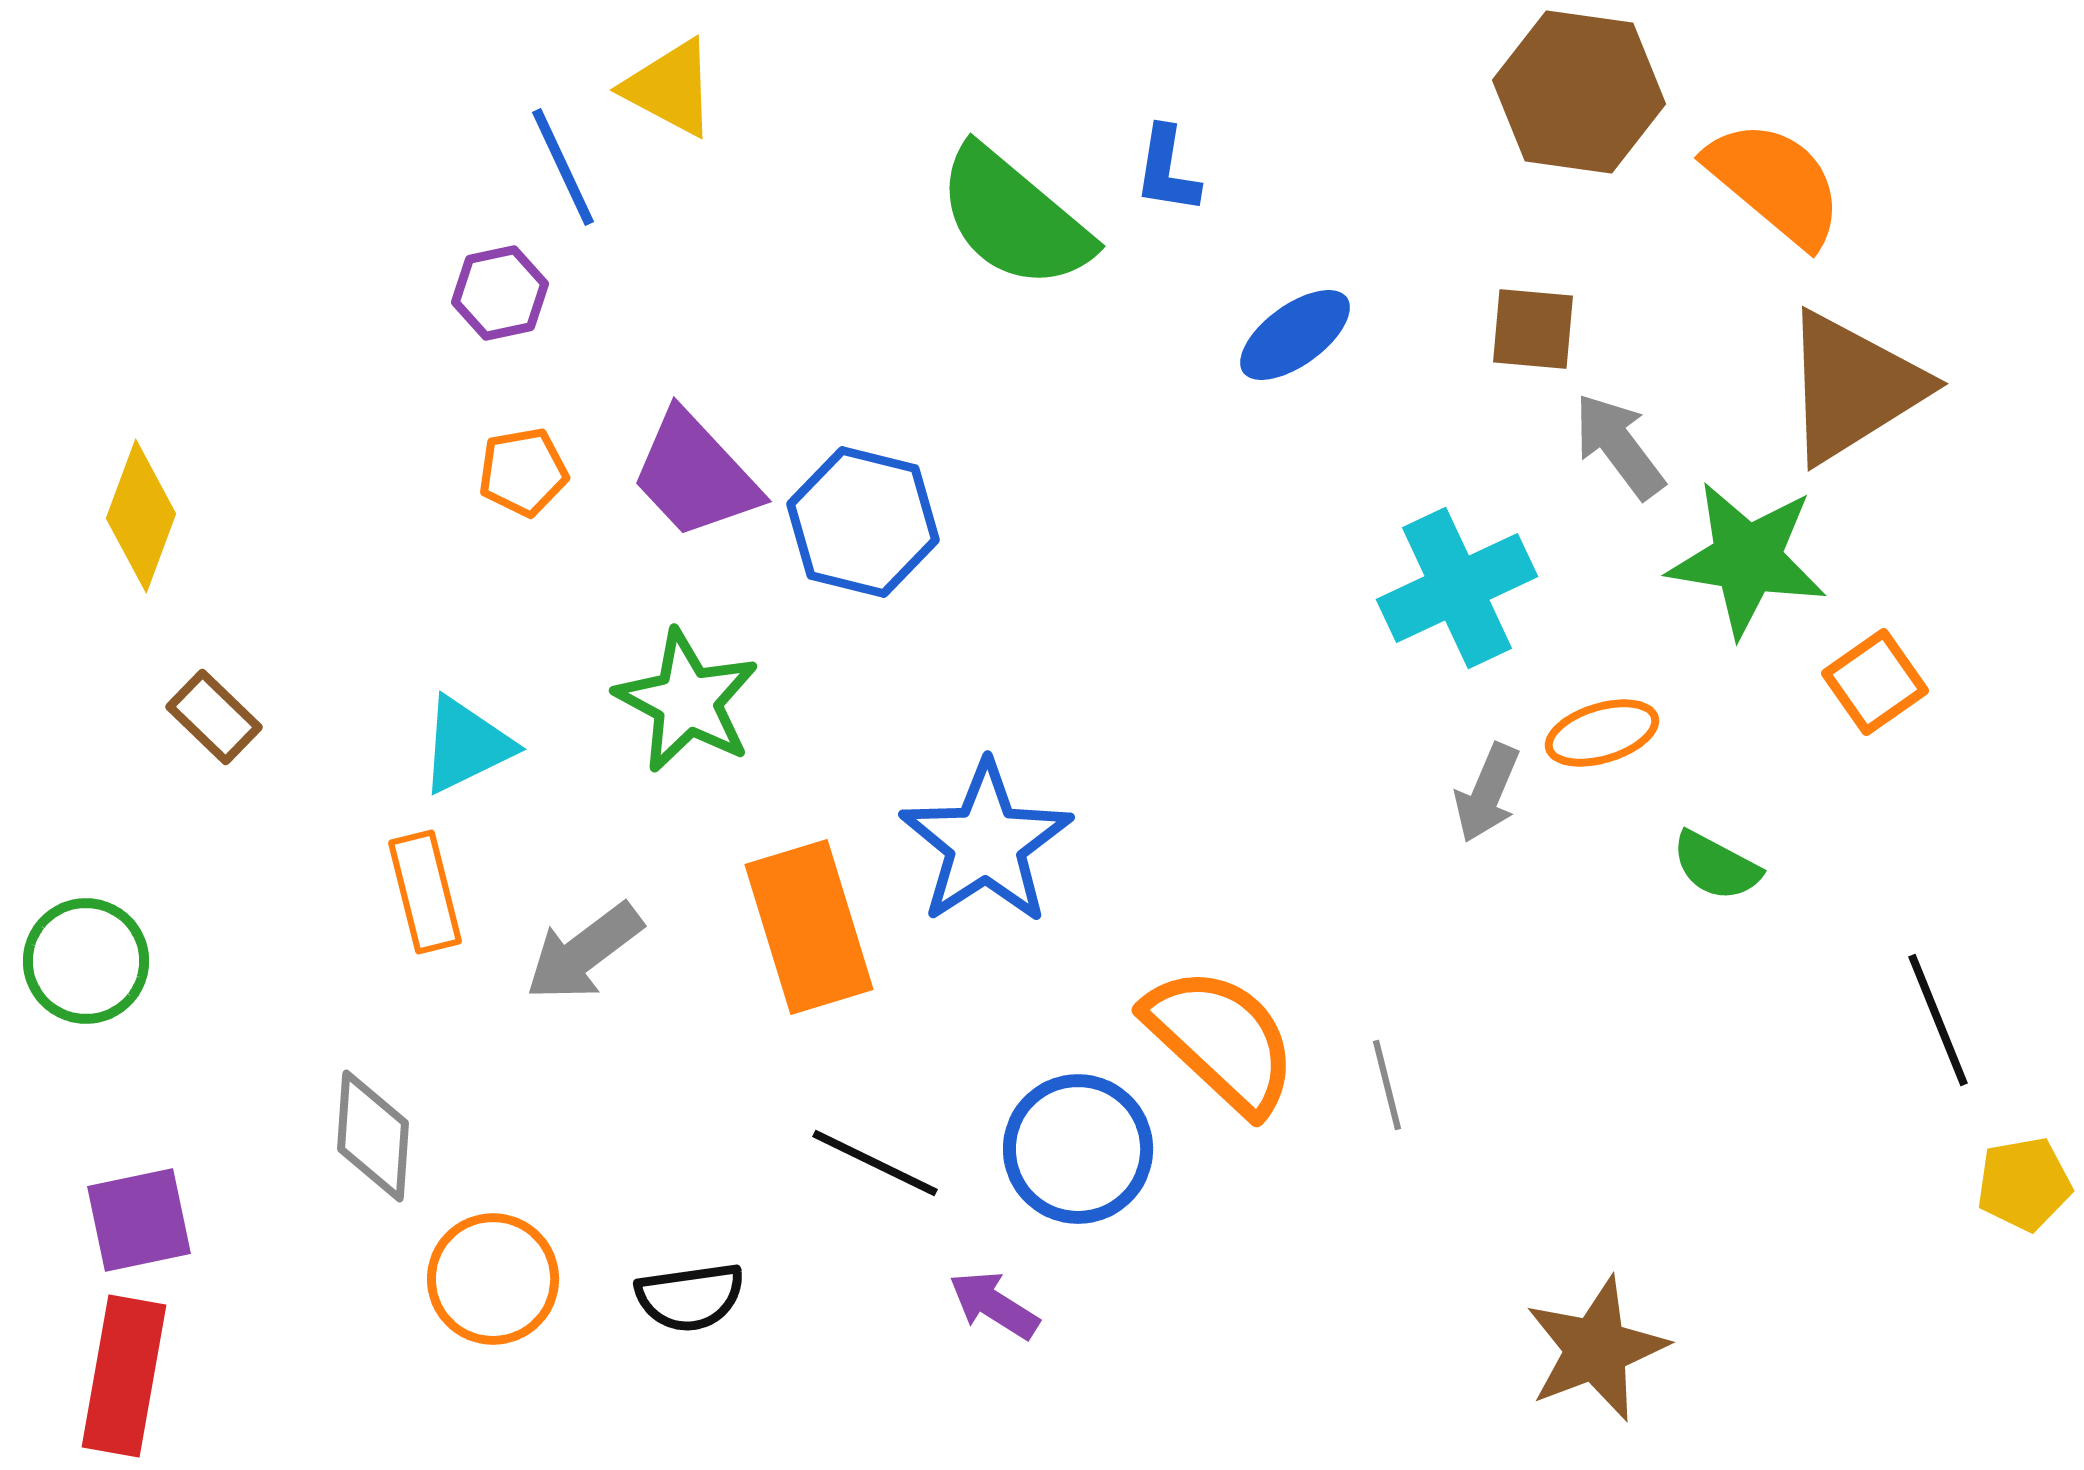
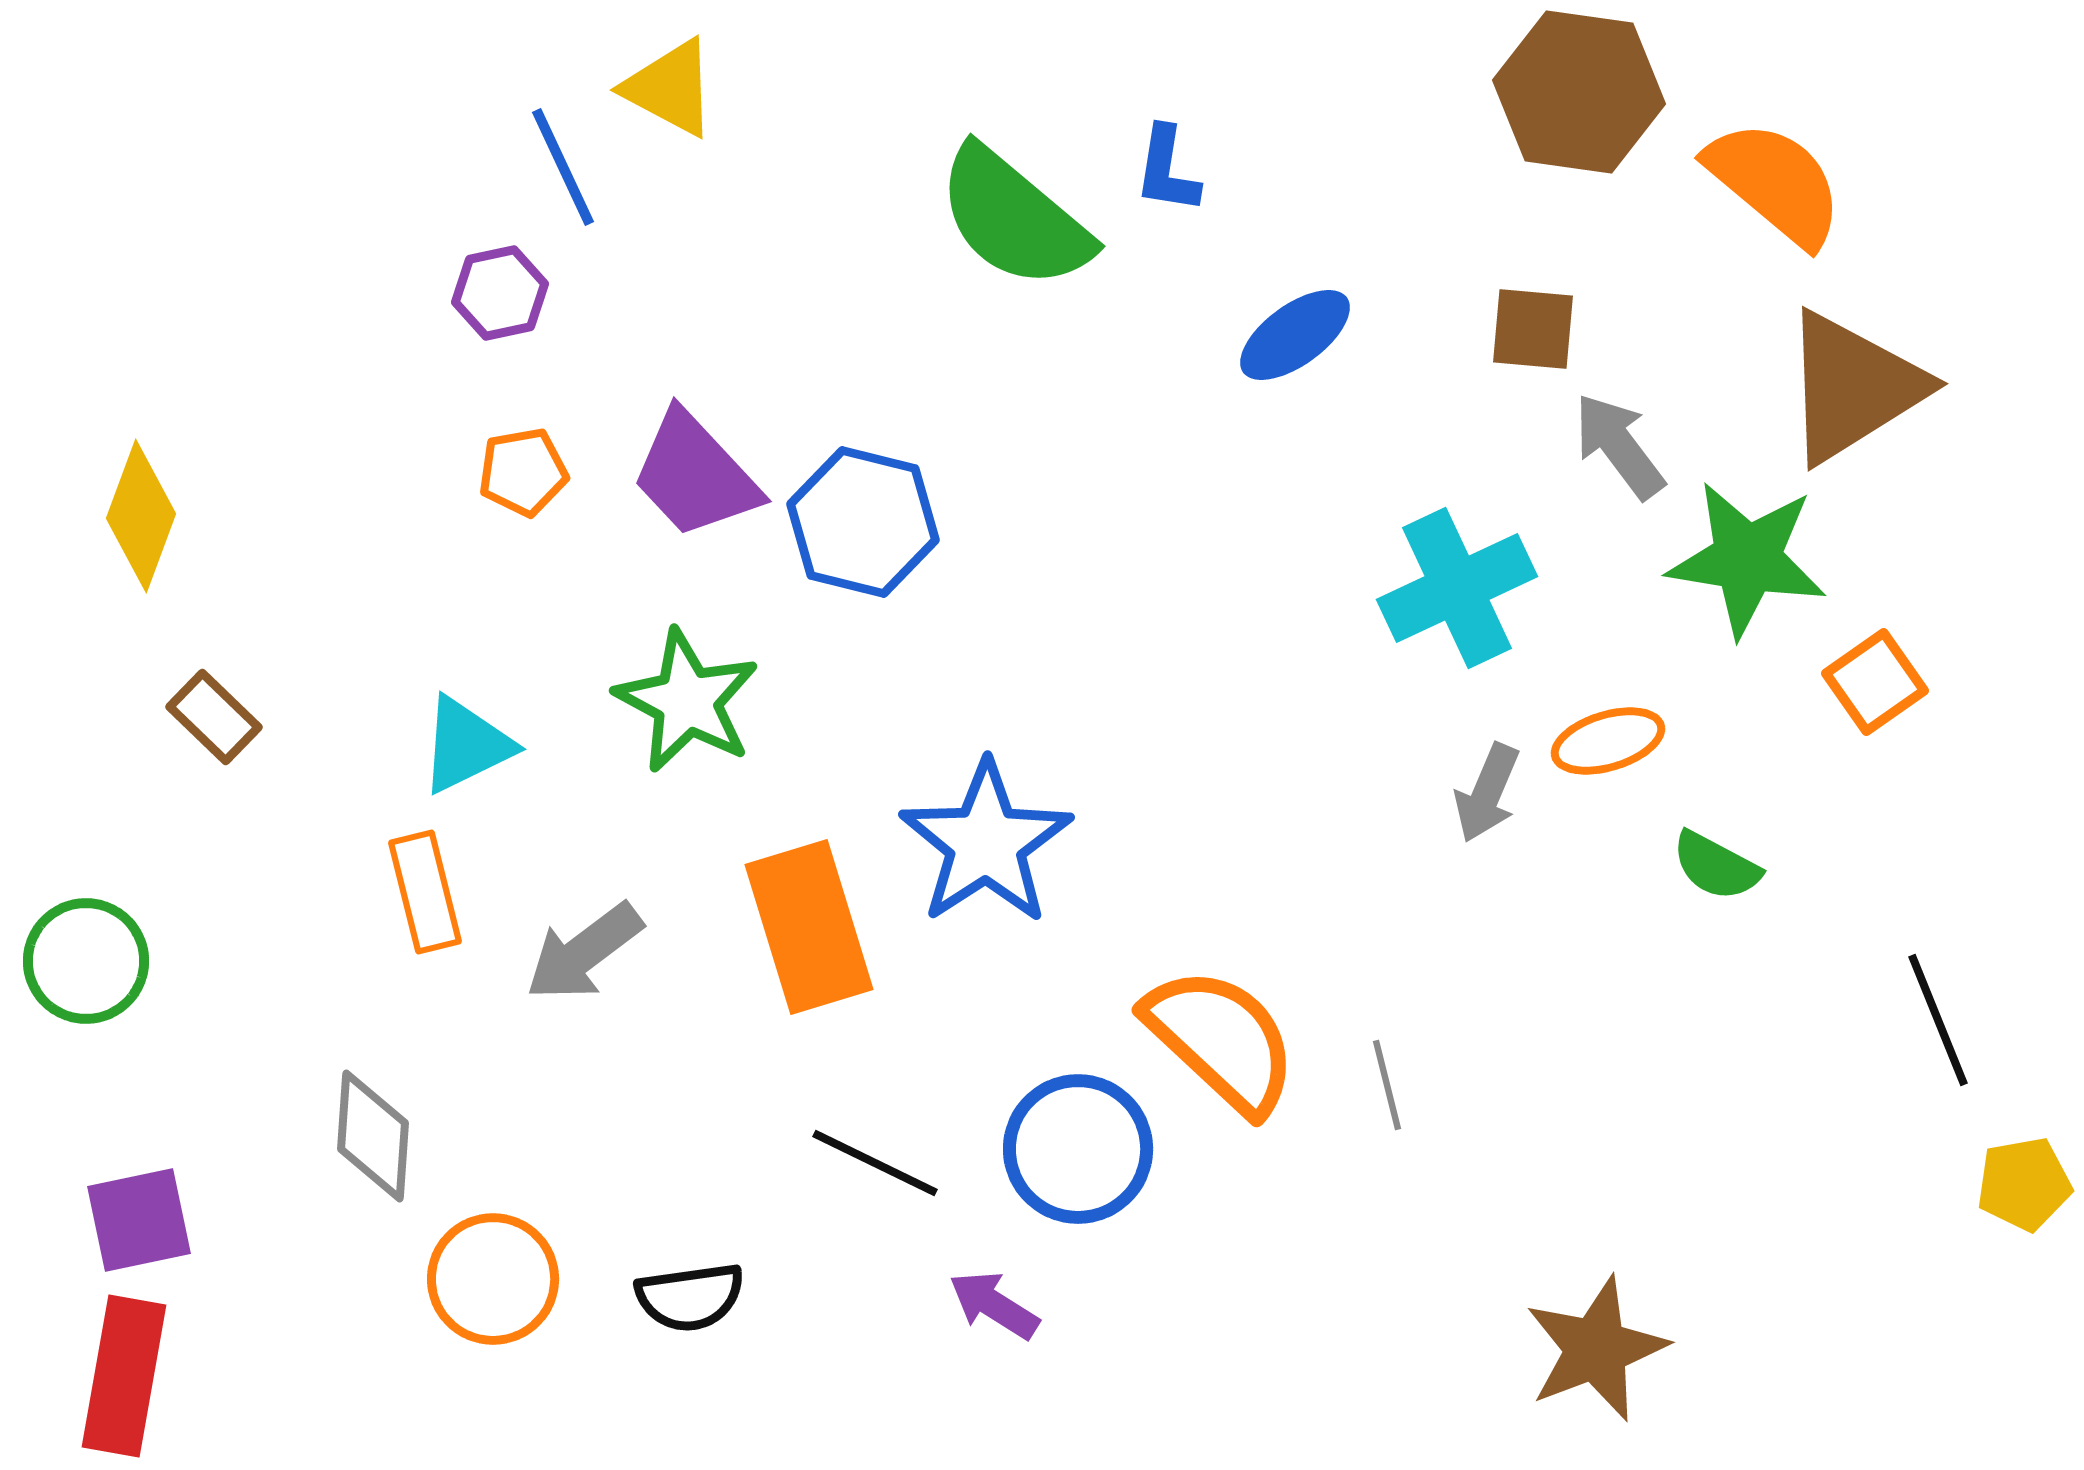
orange ellipse at (1602, 733): moved 6 px right, 8 px down
